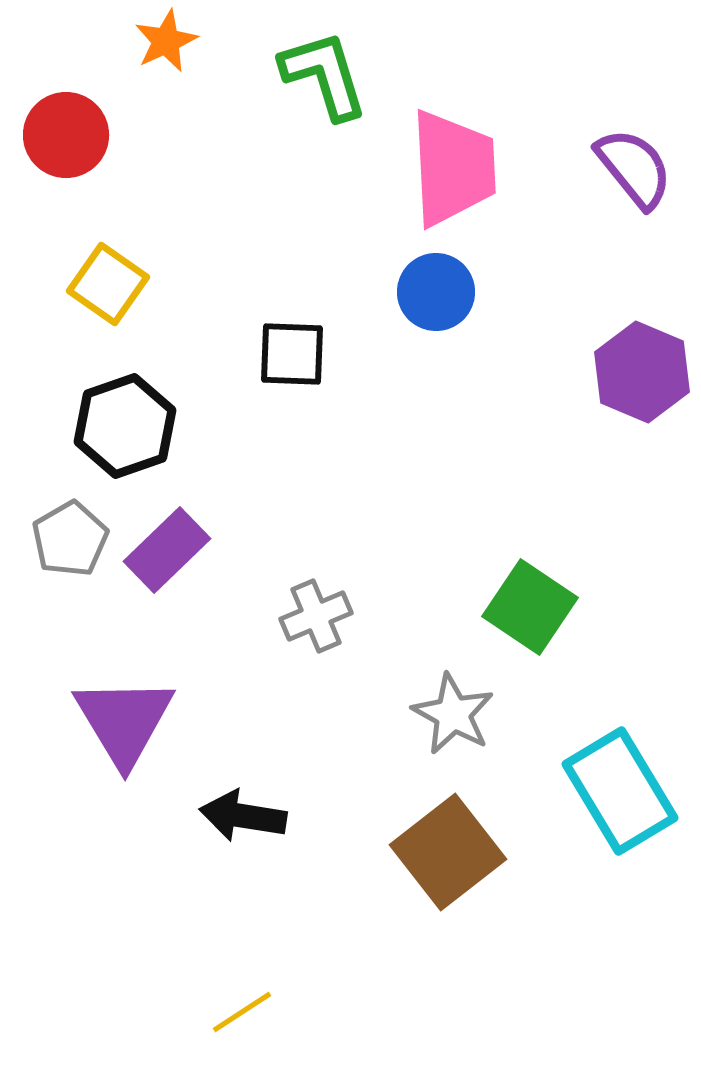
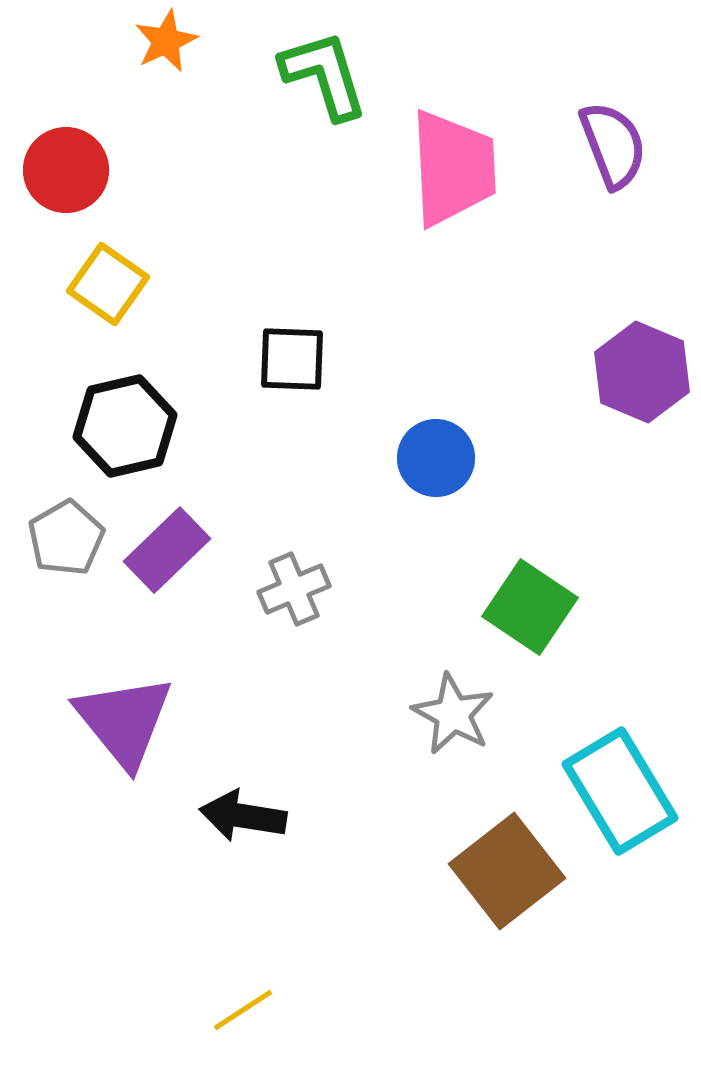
red circle: moved 35 px down
purple semicircle: moved 21 px left, 23 px up; rotated 18 degrees clockwise
blue circle: moved 166 px down
black square: moved 5 px down
black hexagon: rotated 6 degrees clockwise
gray pentagon: moved 4 px left, 1 px up
gray cross: moved 22 px left, 27 px up
purple triangle: rotated 8 degrees counterclockwise
brown square: moved 59 px right, 19 px down
yellow line: moved 1 px right, 2 px up
